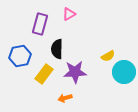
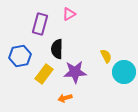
yellow semicircle: moved 2 px left; rotated 88 degrees counterclockwise
